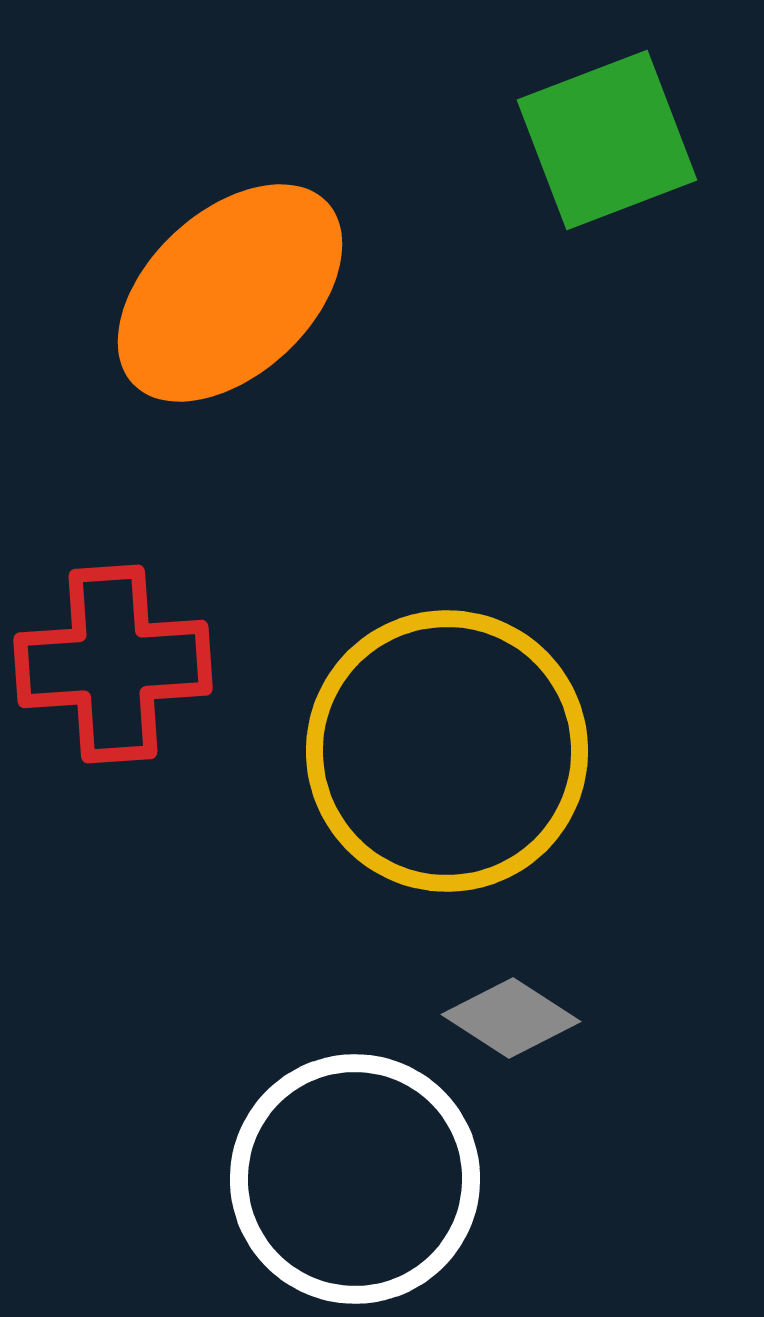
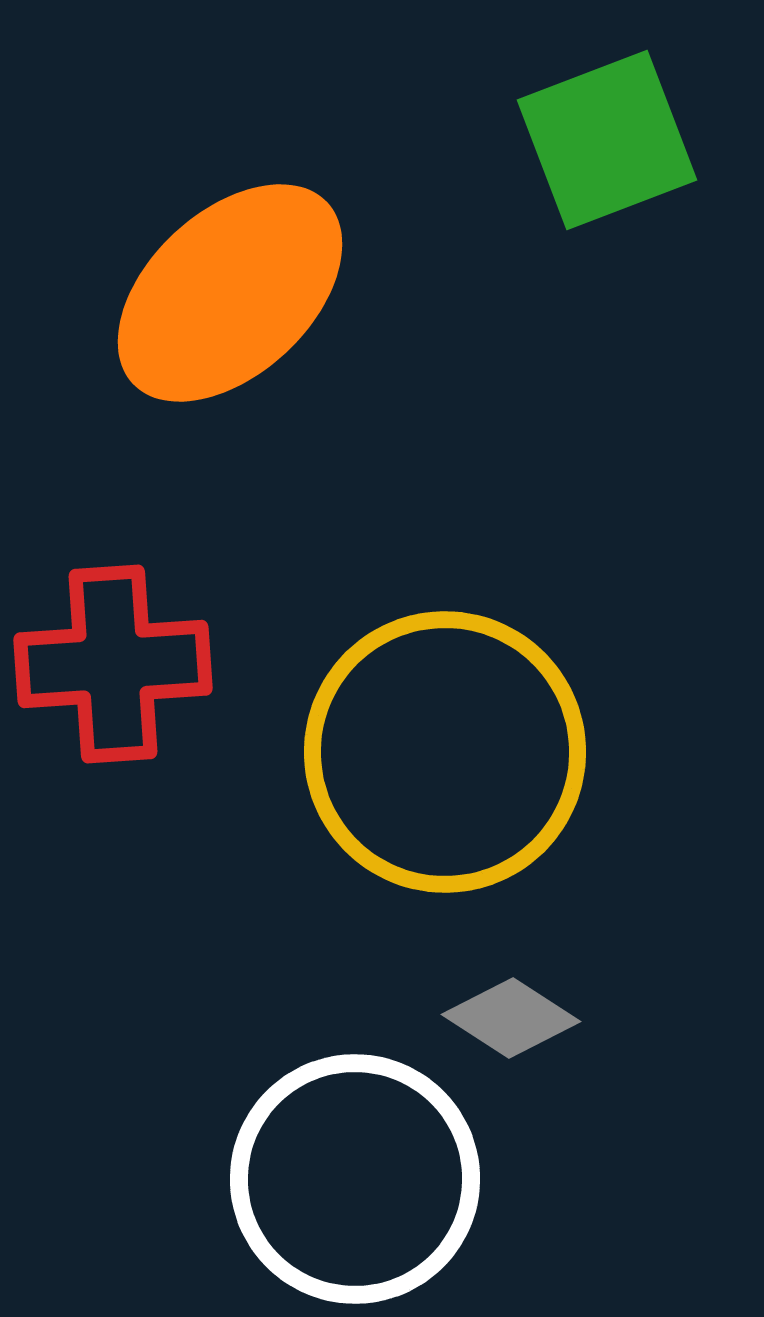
yellow circle: moved 2 px left, 1 px down
